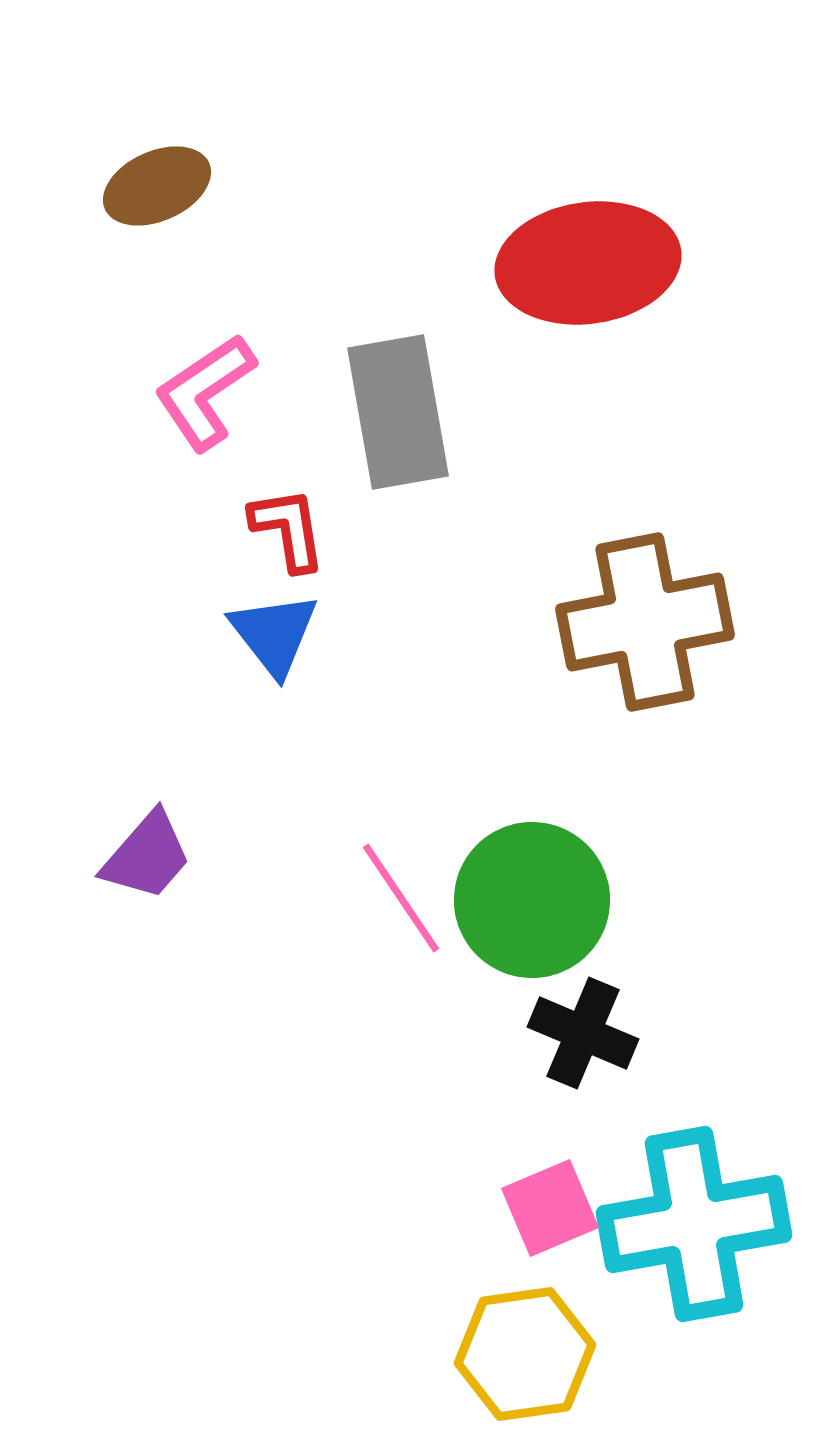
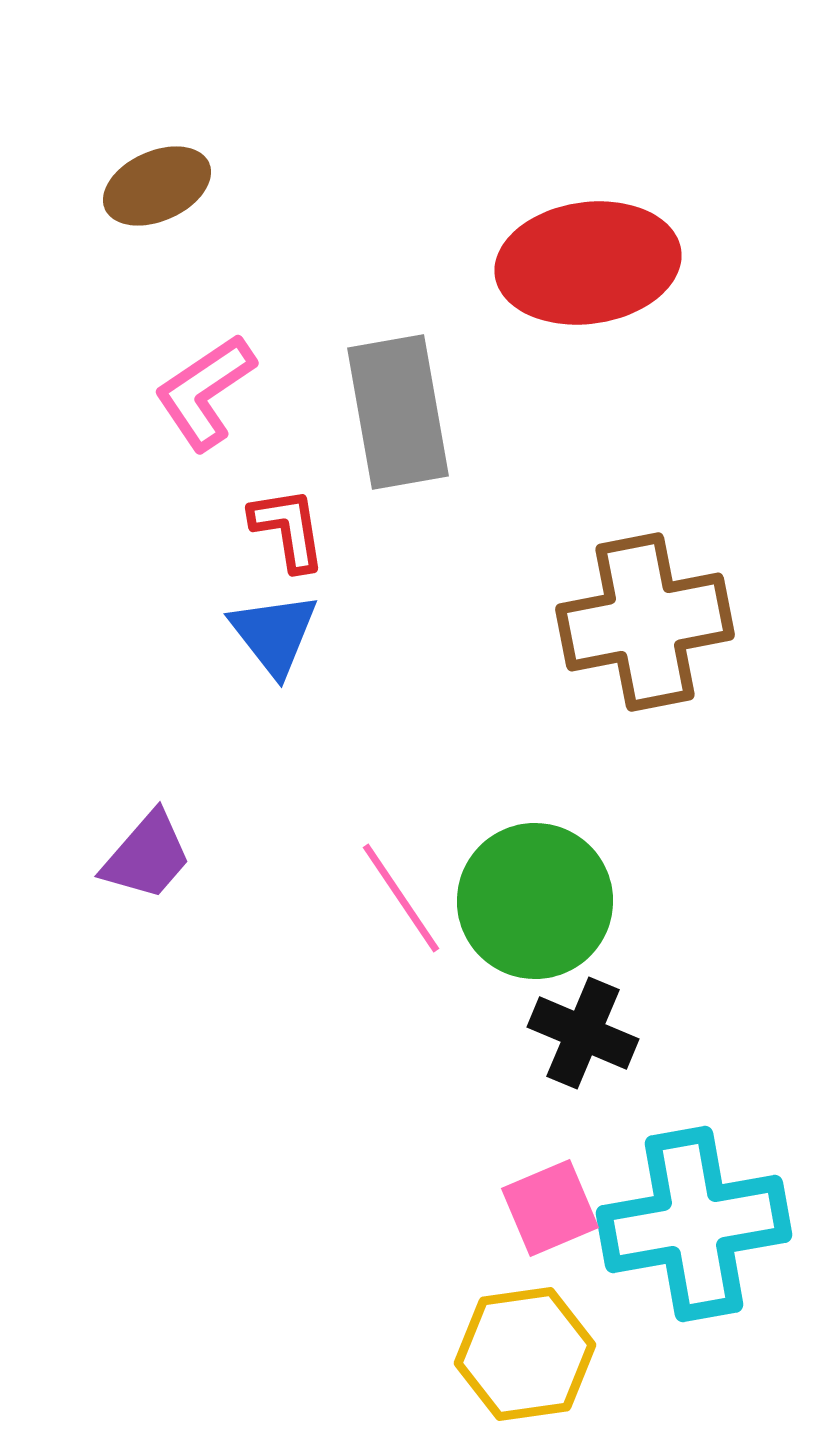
green circle: moved 3 px right, 1 px down
